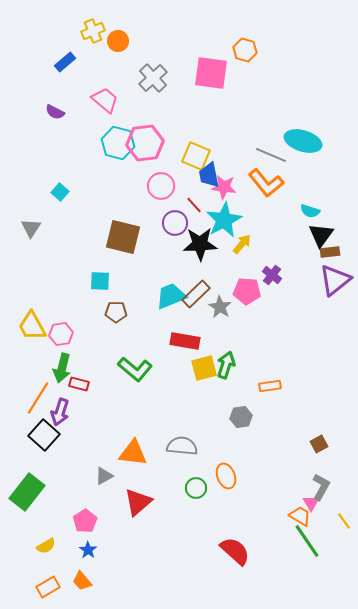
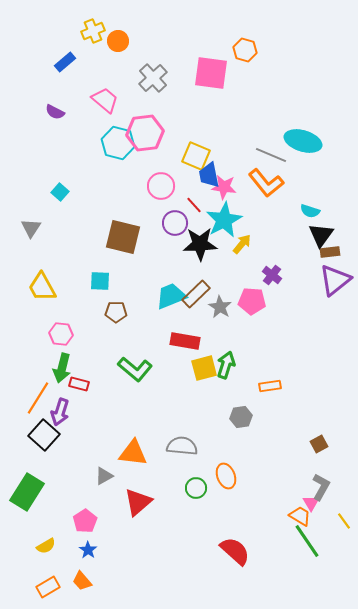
pink hexagon at (145, 143): moved 10 px up
pink pentagon at (247, 291): moved 5 px right, 10 px down
yellow trapezoid at (32, 326): moved 10 px right, 39 px up
pink hexagon at (61, 334): rotated 15 degrees clockwise
green rectangle at (27, 492): rotated 6 degrees counterclockwise
